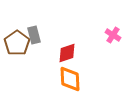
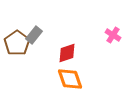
gray rectangle: rotated 54 degrees clockwise
orange diamond: rotated 16 degrees counterclockwise
